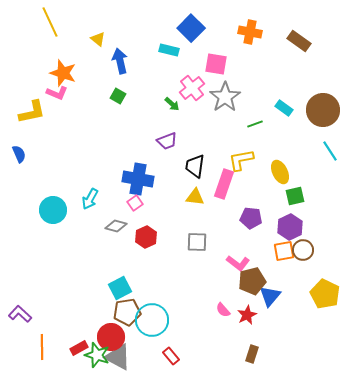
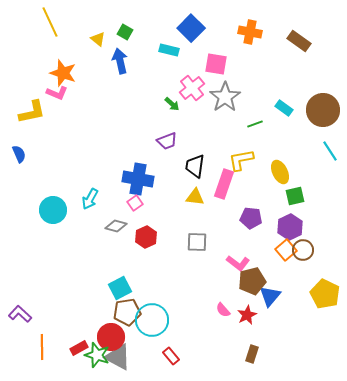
green square at (118, 96): moved 7 px right, 64 px up
orange square at (284, 251): moved 2 px right, 1 px up; rotated 30 degrees counterclockwise
